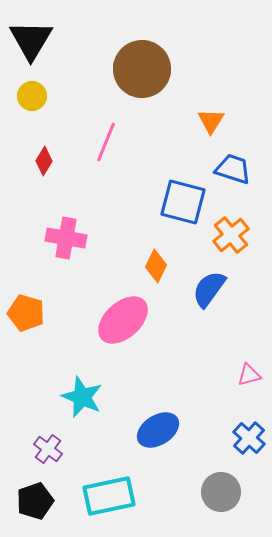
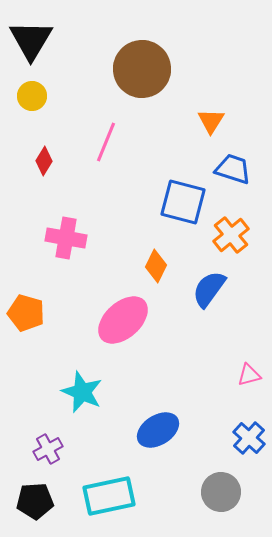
cyan star: moved 5 px up
purple cross: rotated 24 degrees clockwise
black pentagon: rotated 15 degrees clockwise
